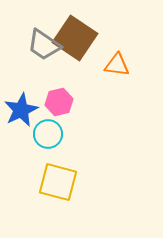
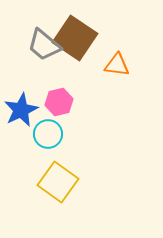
gray trapezoid: rotated 6 degrees clockwise
yellow square: rotated 21 degrees clockwise
